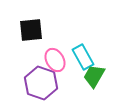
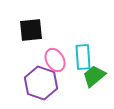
cyan rectangle: rotated 25 degrees clockwise
green trapezoid: rotated 20 degrees clockwise
